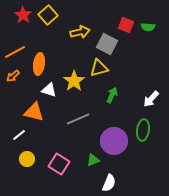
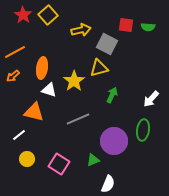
red square: rotated 14 degrees counterclockwise
yellow arrow: moved 1 px right, 2 px up
orange ellipse: moved 3 px right, 4 px down
white semicircle: moved 1 px left, 1 px down
